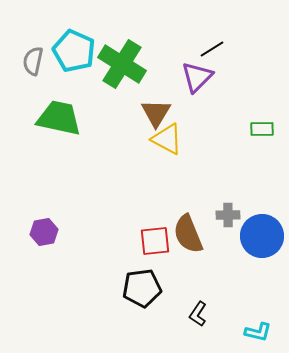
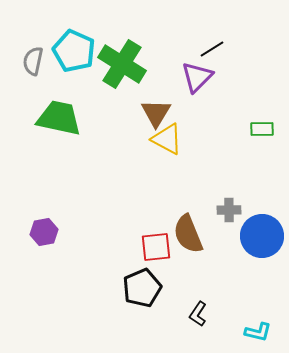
gray cross: moved 1 px right, 5 px up
red square: moved 1 px right, 6 px down
black pentagon: rotated 15 degrees counterclockwise
